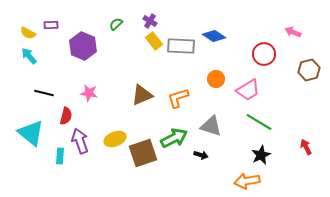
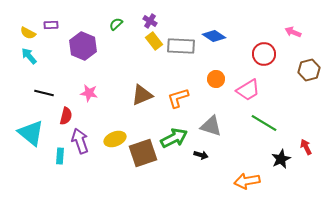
green line: moved 5 px right, 1 px down
black star: moved 20 px right, 4 px down
